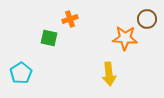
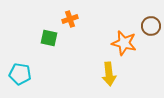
brown circle: moved 4 px right, 7 px down
orange star: moved 1 px left, 5 px down; rotated 10 degrees clockwise
cyan pentagon: moved 1 px left, 1 px down; rotated 30 degrees counterclockwise
